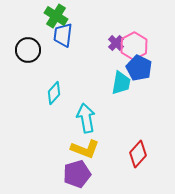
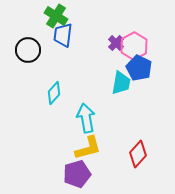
yellow L-shape: moved 3 px right, 1 px up; rotated 36 degrees counterclockwise
